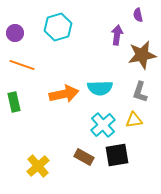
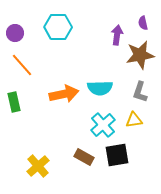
purple semicircle: moved 5 px right, 8 px down
cyan hexagon: rotated 16 degrees clockwise
brown star: moved 2 px left
orange line: rotated 30 degrees clockwise
